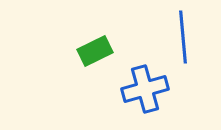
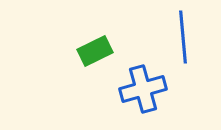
blue cross: moved 2 px left
